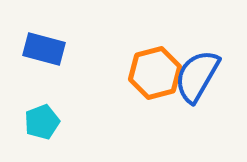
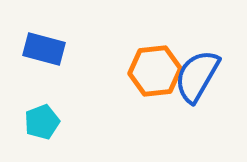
orange hexagon: moved 2 px up; rotated 9 degrees clockwise
